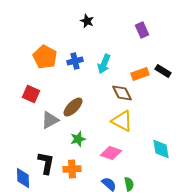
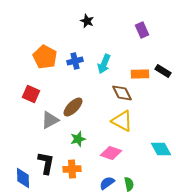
orange rectangle: rotated 18 degrees clockwise
cyan diamond: rotated 20 degrees counterclockwise
blue semicircle: moved 2 px left, 1 px up; rotated 77 degrees counterclockwise
